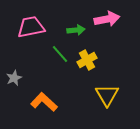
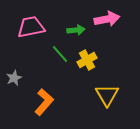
orange L-shape: rotated 88 degrees clockwise
